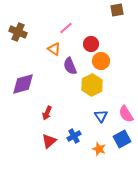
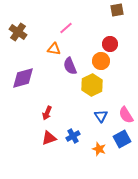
brown cross: rotated 12 degrees clockwise
red circle: moved 19 px right
orange triangle: rotated 24 degrees counterclockwise
purple diamond: moved 6 px up
pink semicircle: moved 1 px down
blue cross: moved 1 px left
red triangle: moved 3 px up; rotated 21 degrees clockwise
